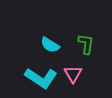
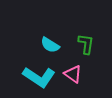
pink triangle: rotated 24 degrees counterclockwise
cyan L-shape: moved 2 px left, 1 px up
